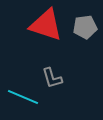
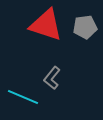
gray L-shape: rotated 55 degrees clockwise
